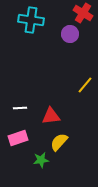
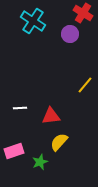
cyan cross: moved 2 px right, 1 px down; rotated 25 degrees clockwise
pink rectangle: moved 4 px left, 13 px down
green star: moved 1 px left, 2 px down; rotated 14 degrees counterclockwise
